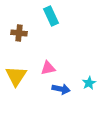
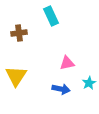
brown cross: rotated 14 degrees counterclockwise
pink triangle: moved 19 px right, 5 px up
